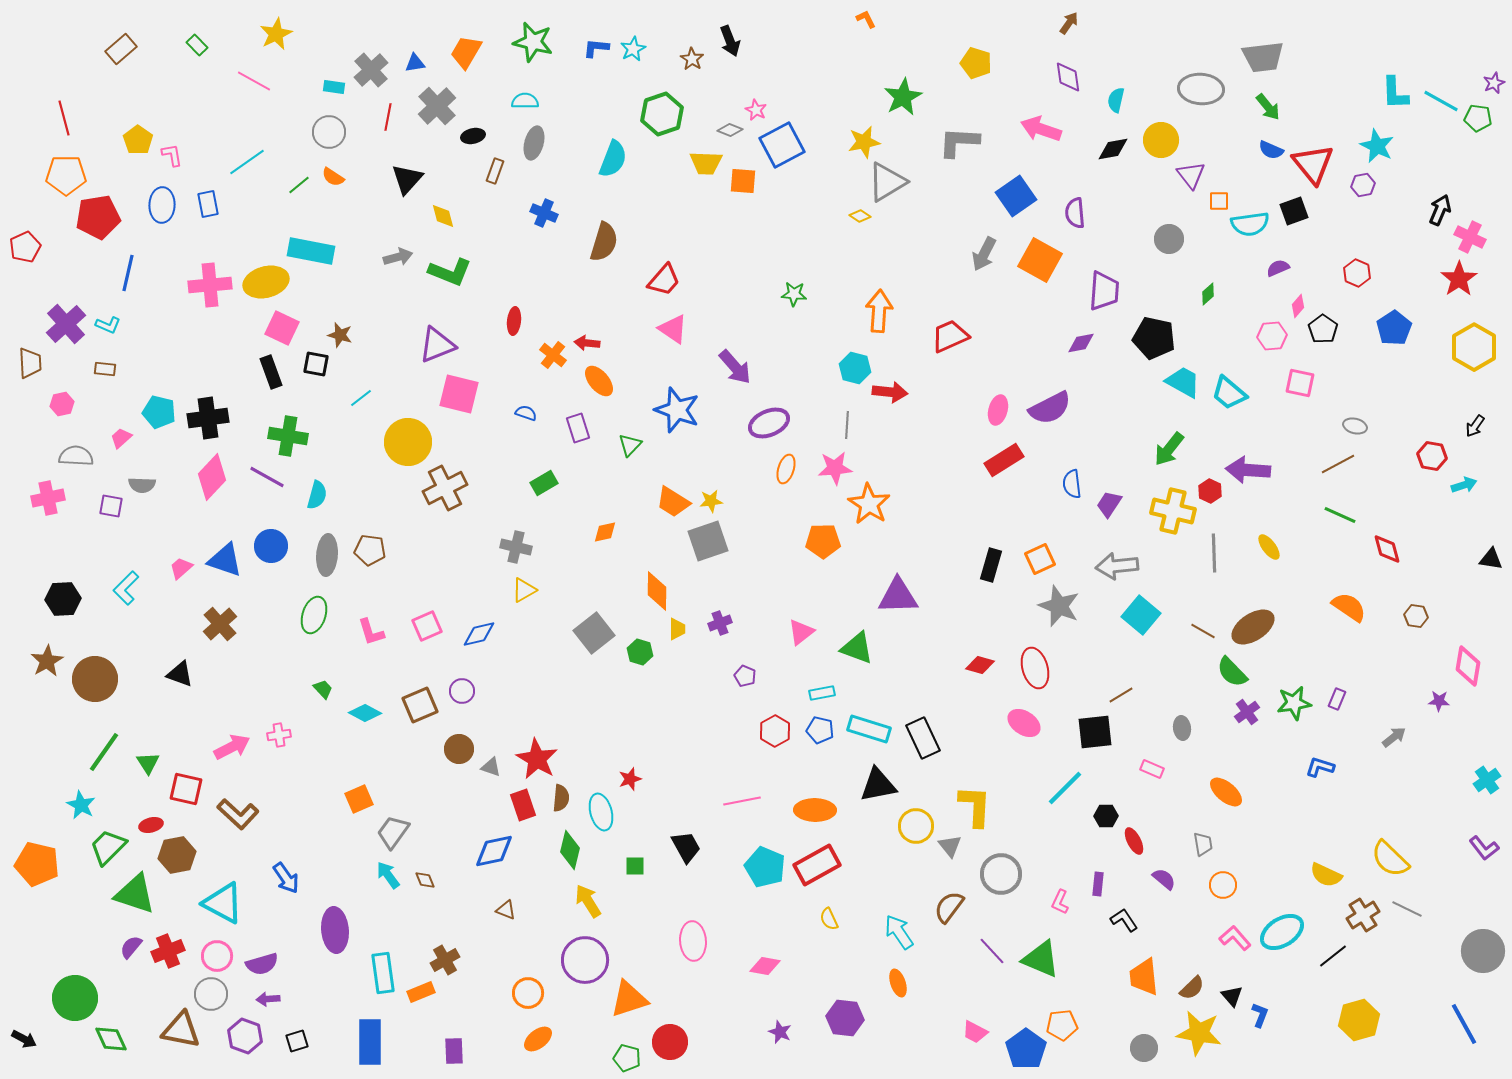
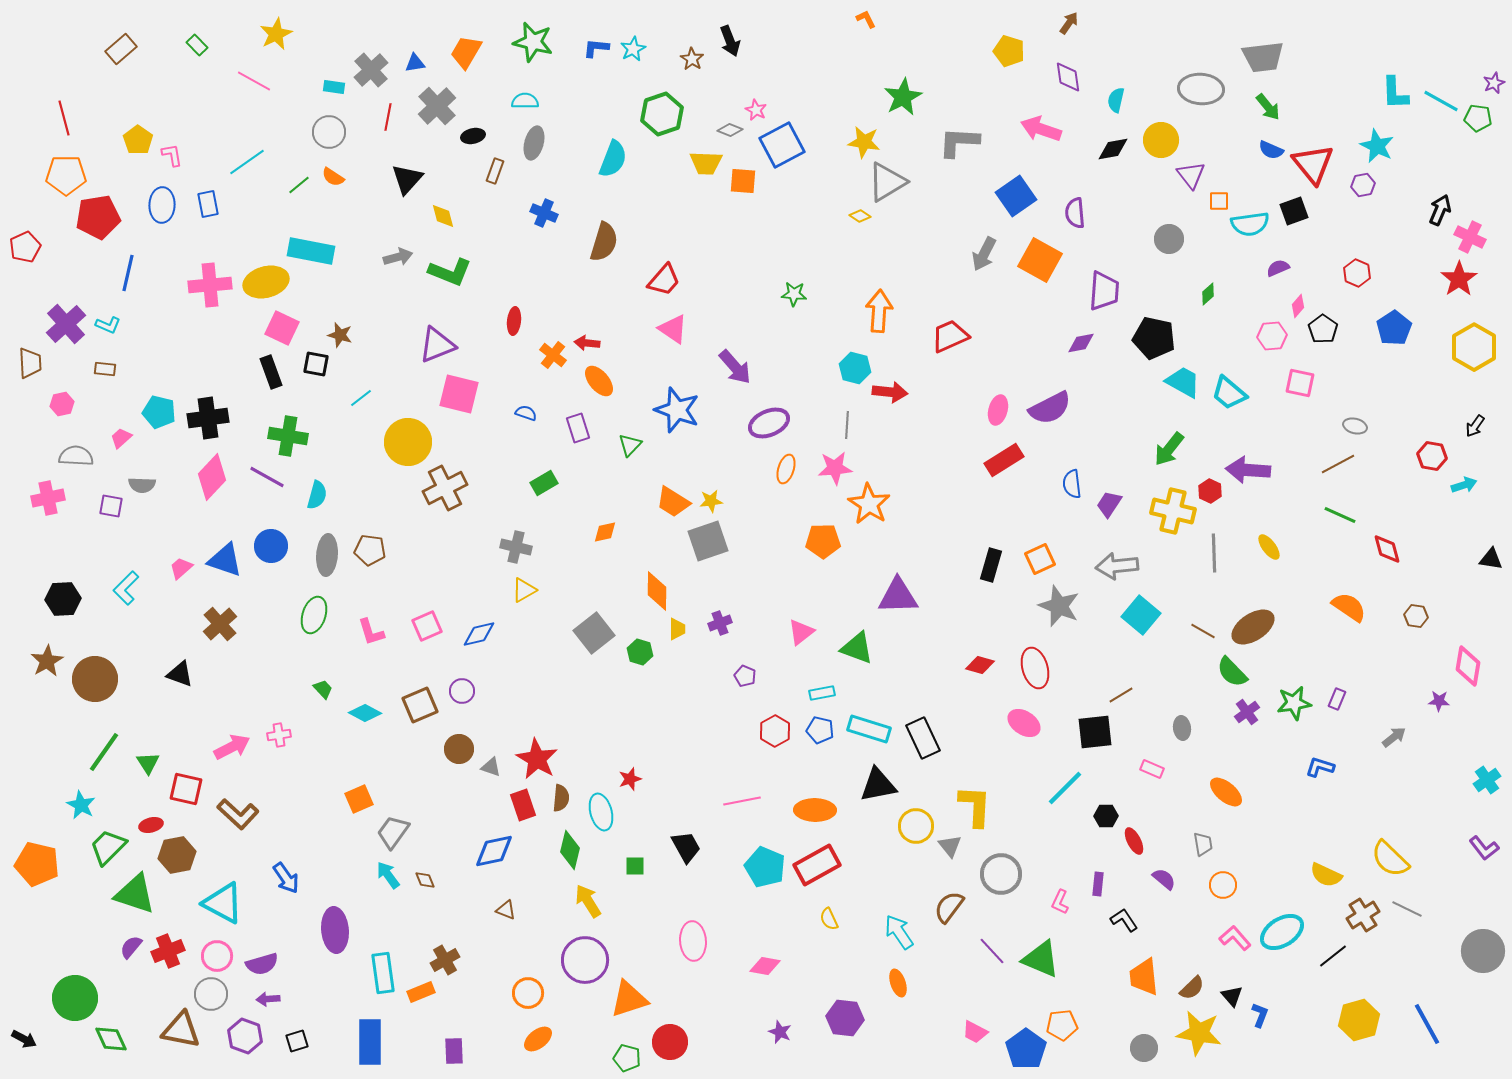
yellow pentagon at (976, 63): moved 33 px right, 12 px up
yellow star at (864, 142): rotated 20 degrees clockwise
blue line at (1464, 1024): moved 37 px left
